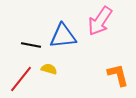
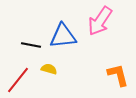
red line: moved 3 px left, 1 px down
